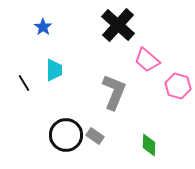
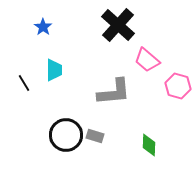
gray L-shape: rotated 63 degrees clockwise
gray rectangle: rotated 18 degrees counterclockwise
